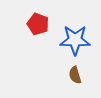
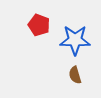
red pentagon: moved 1 px right, 1 px down
